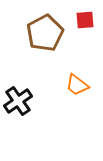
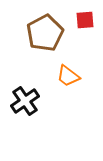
orange trapezoid: moved 9 px left, 9 px up
black cross: moved 7 px right
